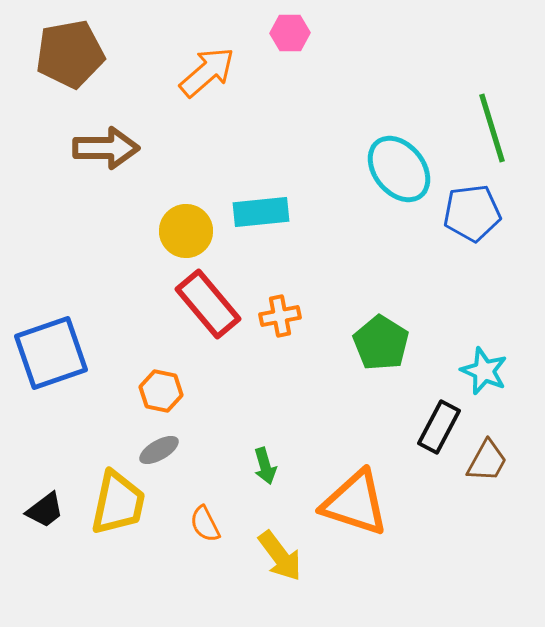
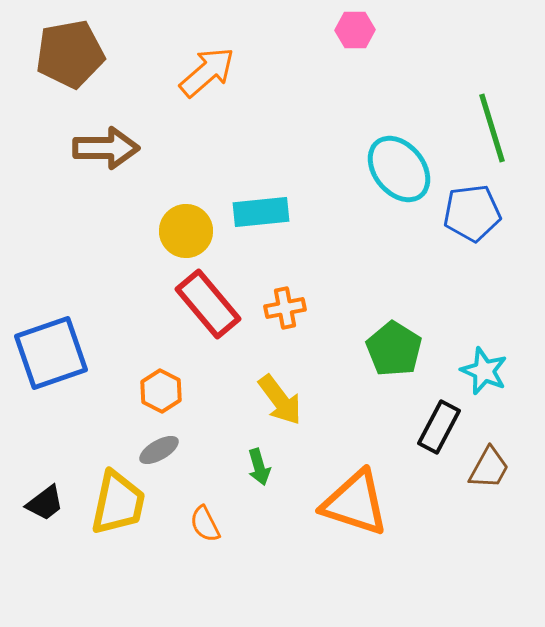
pink hexagon: moved 65 px right, 3 px up
orange cross: moved 5 px right, 8 px up
green pentagon: moved 13 px right, 6 px down
orange hexagon: rotated 15 degrees clockwise
brown trapezoid: moved 2 px right, 7 px down
green arrow: moved 6 px left, 1 px down
black trapezoid: moved 7 px up
yellow arrow: moved 156 px up
